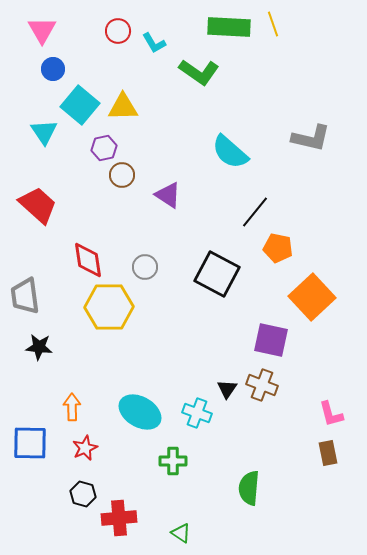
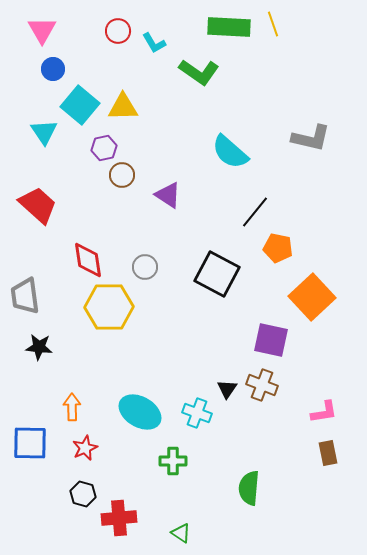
pink L-shape: moved 7 px left, 2 px up; rotated 84 degrees counterclockwise
